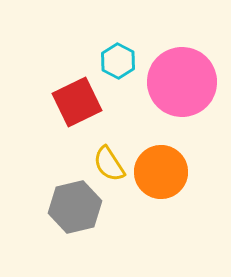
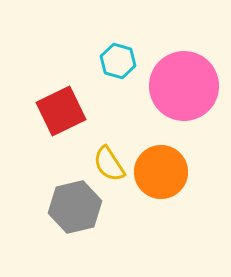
cyan hexagon: rotated 12 degrees counterclockwise
pink circle: moved 2 px right, 4 px down
red square: moved 16 px left, 9 px down
